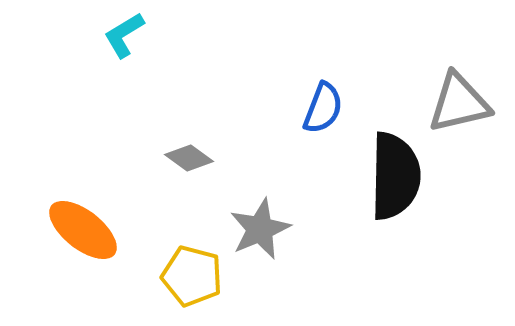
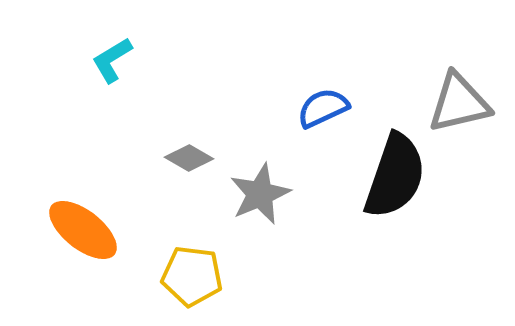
cyan L-shape: moved 12 px left, 25 px down
blue semicircle: rotated 136 degrees counterclockwise
gray diamond: rotated 6 degrees counterclockwise
black semicircle: rotated 18 degrees clockwise
gray star: moved 35 px up
yellow pentagon: rotated 8 degrees counterclockwise
